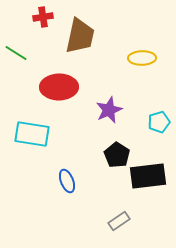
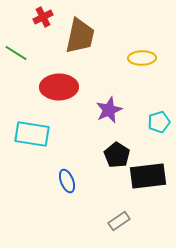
red cross: rotated 18 degrees counterclockwise
